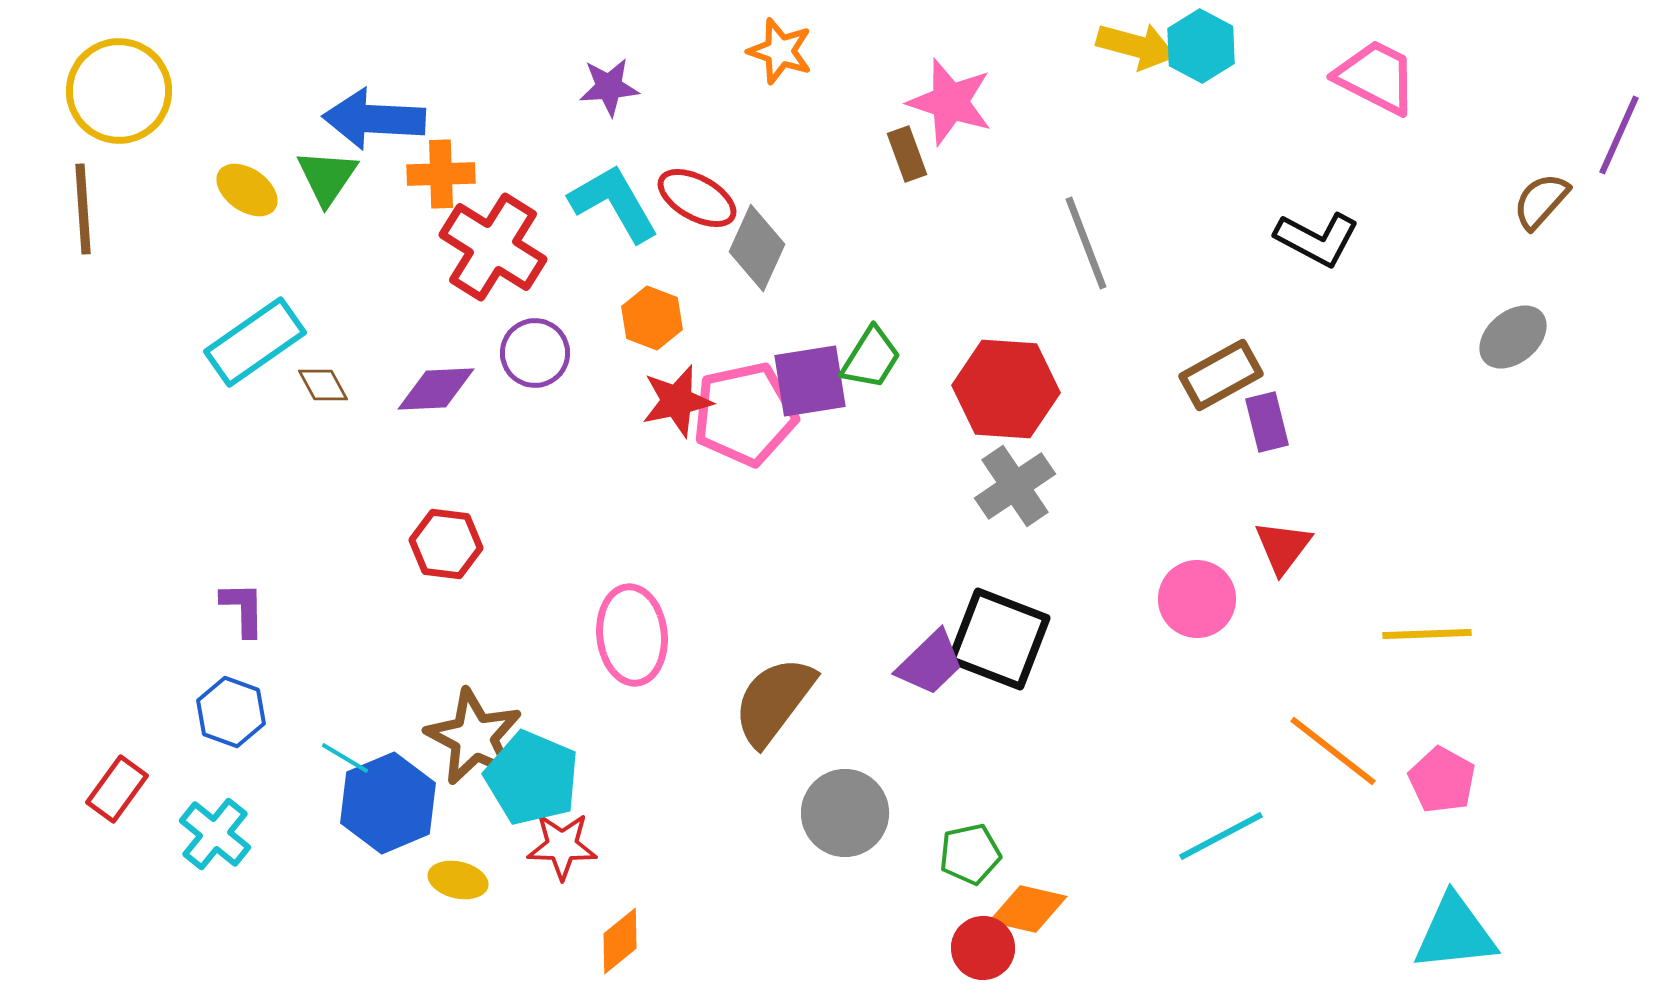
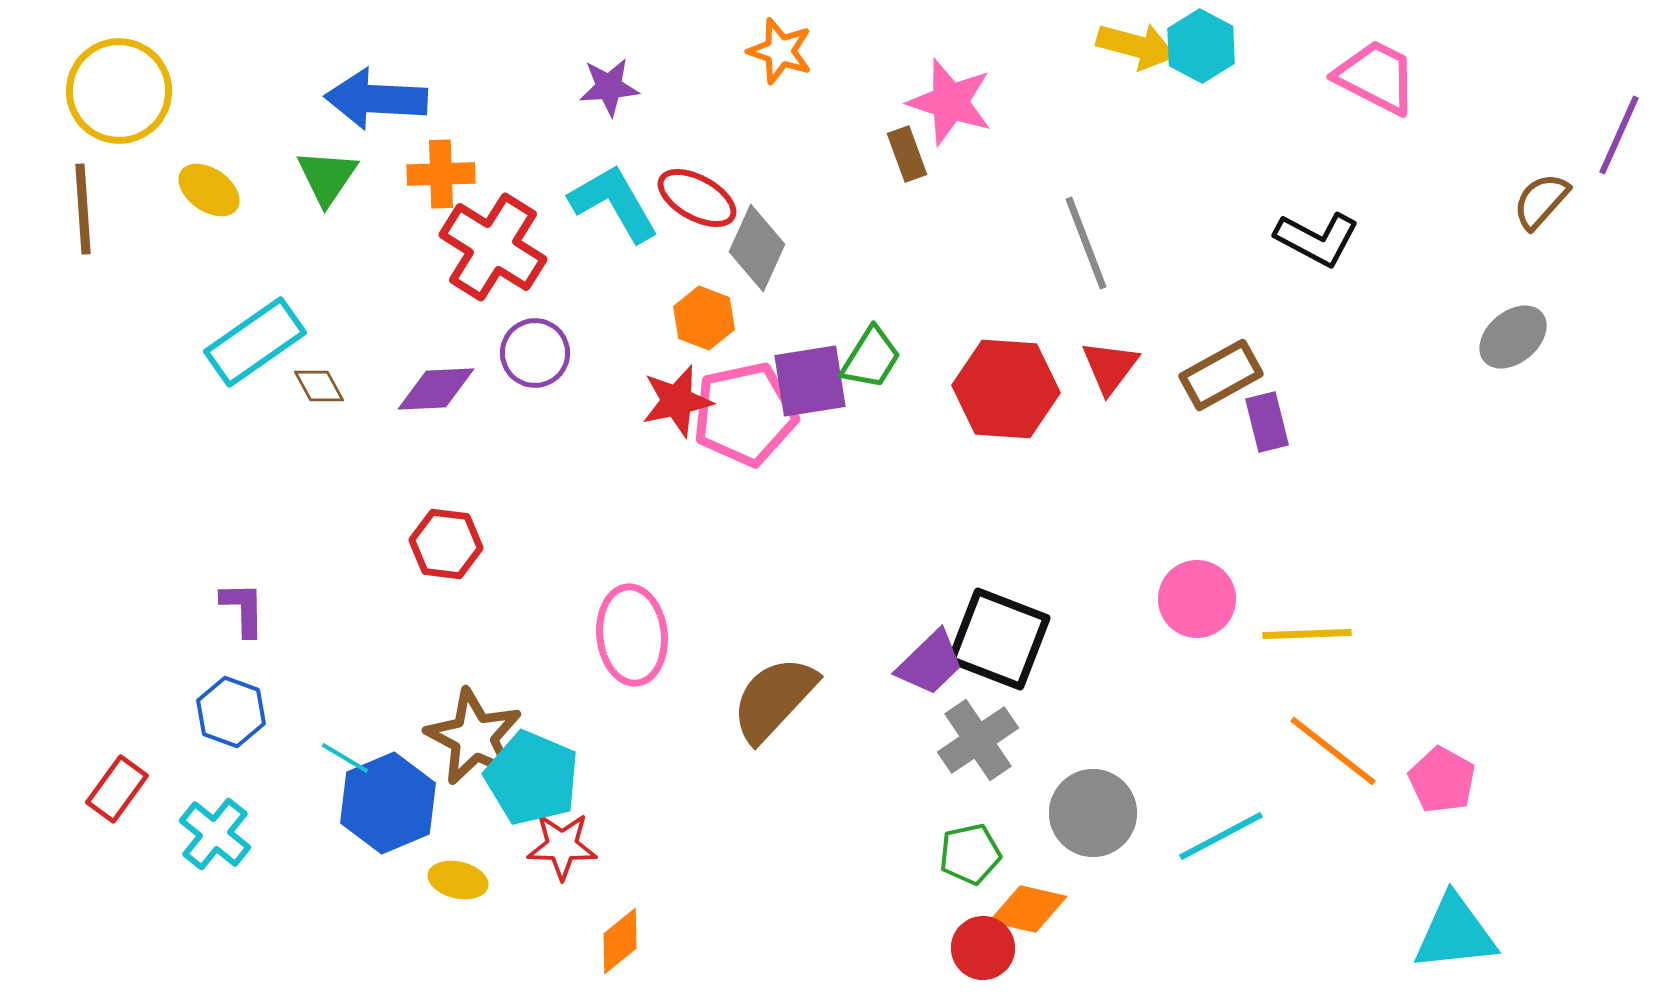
blue arrow at (374, 119): moved 2 px right, 20 px up
yellow ellipse at (247, 190): moved 38 px left
orange hexagon at (652, 318): moved 52 px right
brown diamond at (323, 385): moved 4 px left, 1 px down
gray cross at (1015, 486): moved 37 px left, 254 px down
red triangle at (1283, 547): moved 173 px left, 180 px up
yellow line at (1427, 634): moved 120 px left
brown semicircle at (774, 701): moved 2 px up; rotated 6 degrees clockwise
gray circle at (845, 813): moved 248 px right
